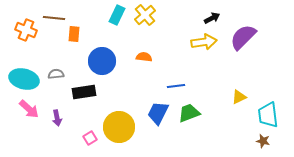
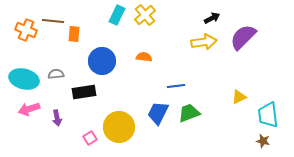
brown line: moved 1 px left, 3 px down
pink arrow: rotated 120 degrees clockwise
